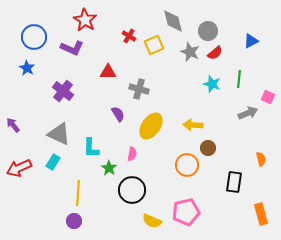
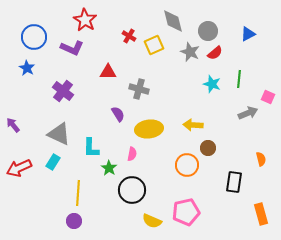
blue triangle: moved 3 px left, 7 px up
yellow ellipse: moved 2 px left, 3 px down; rotated 48 degrees clockwise
